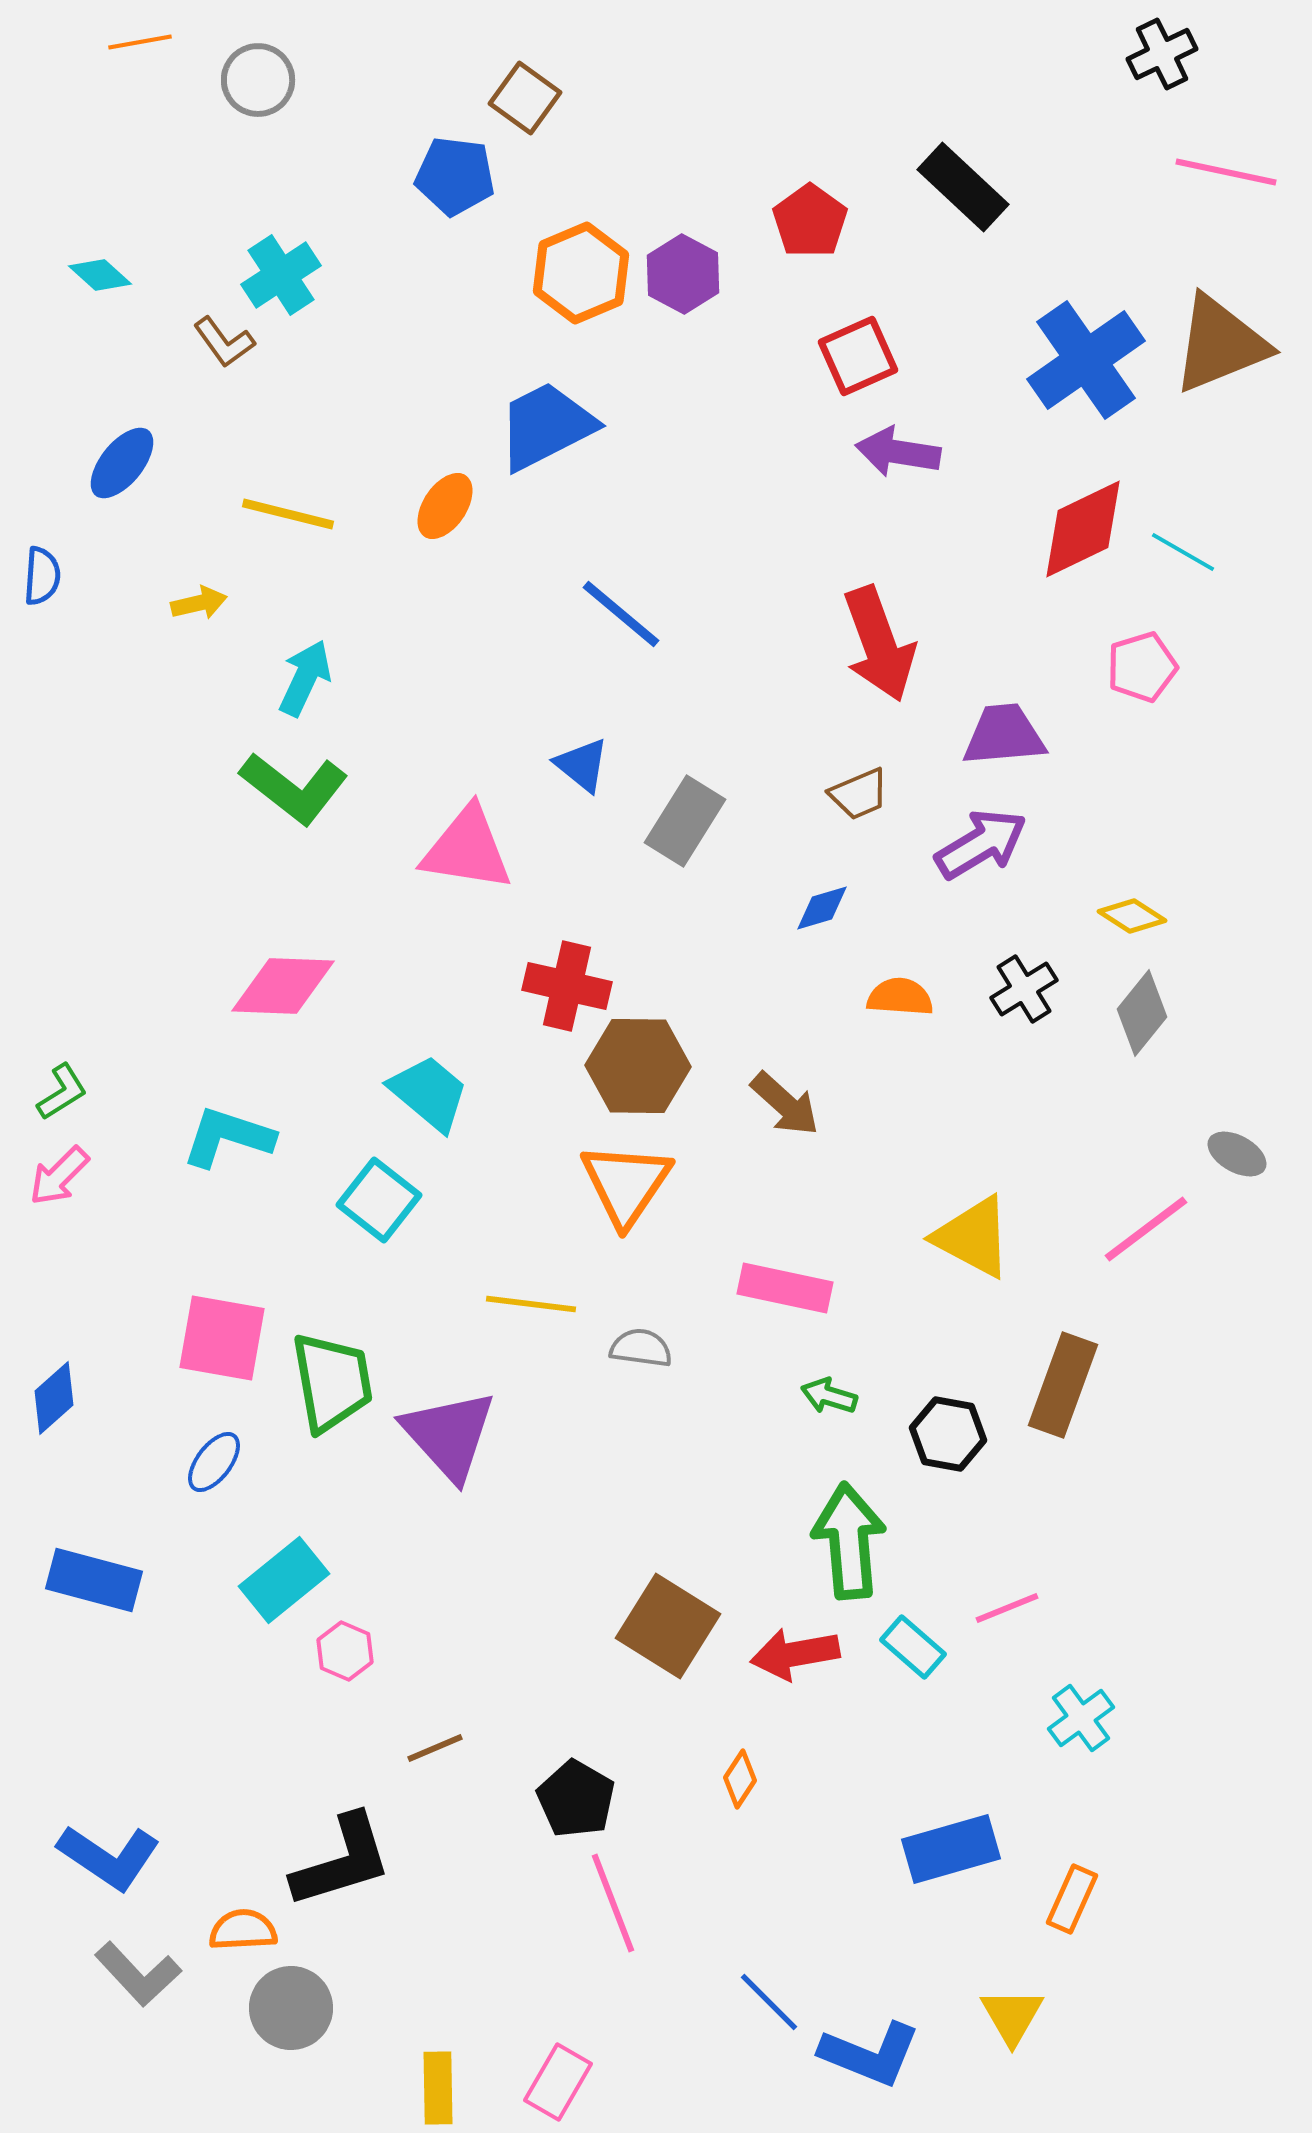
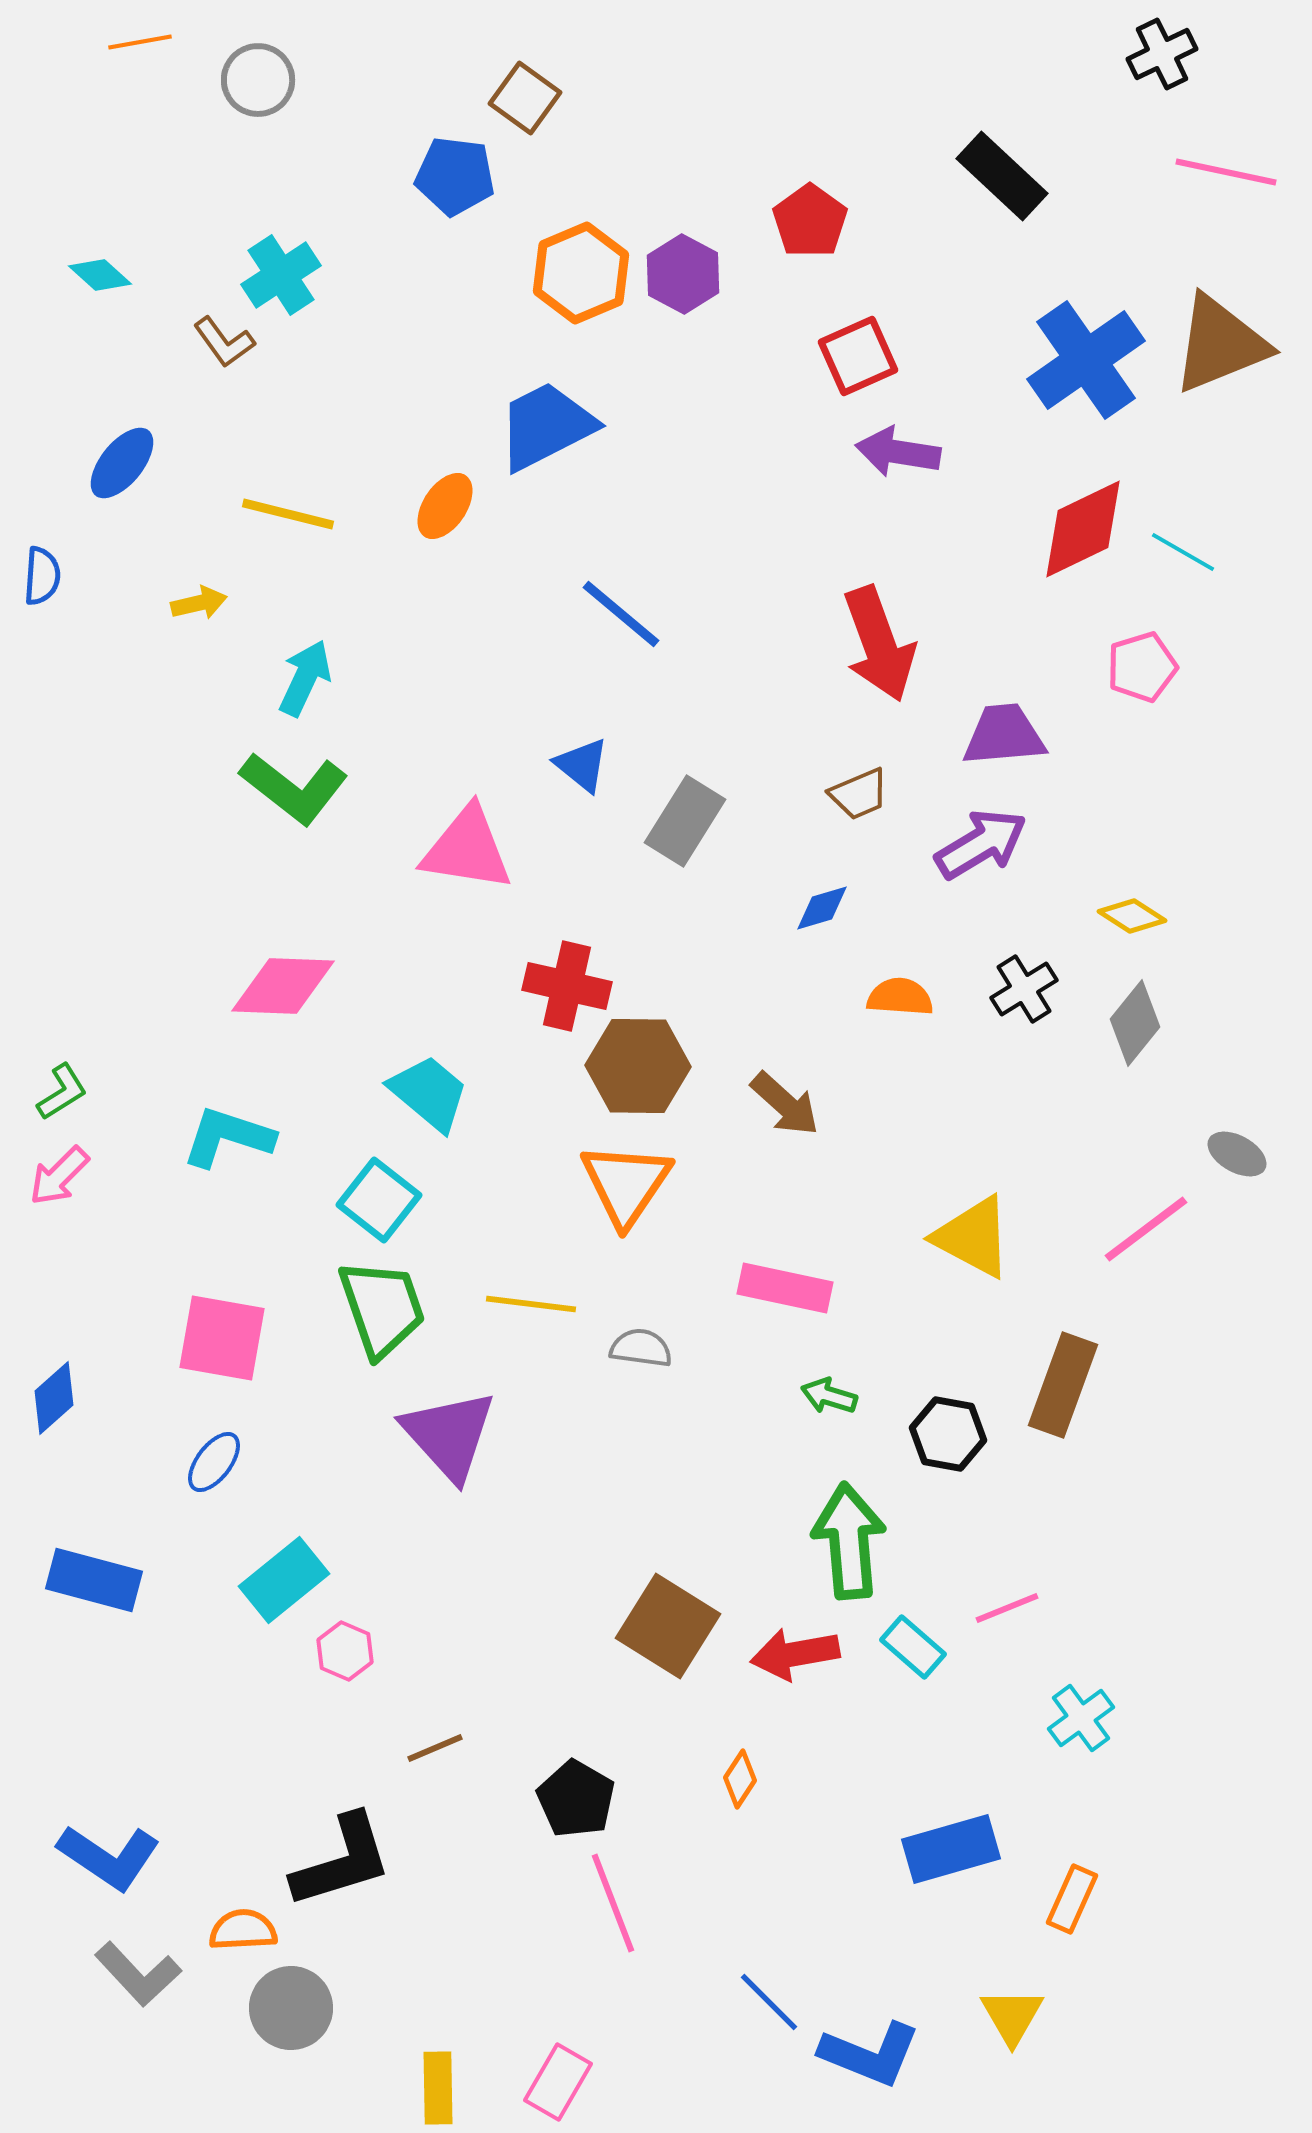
black rectangle at (963, 187): moved 39 px right, 11 px up
gray diamond at (1142, 1013): moved 7 px left, 10 px down
green trapezoid at (332, 1382): moved 50 px right, 74 px up; rotated 9 degrees counterclockwise
